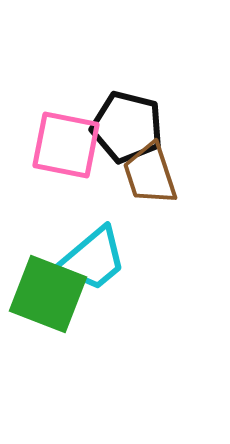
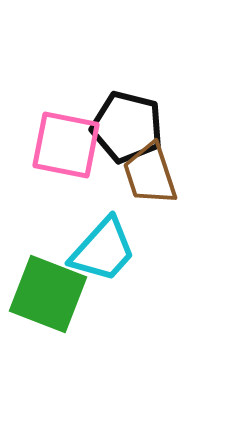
cyan trapezoid: moved 10 px right, 9 px up; rotated 8 degrees counterclockwise
